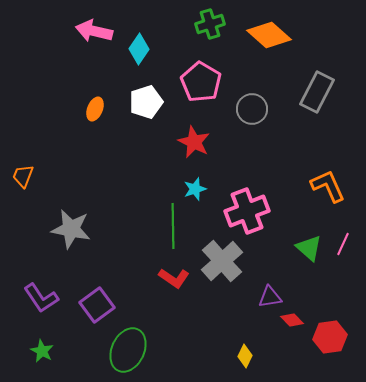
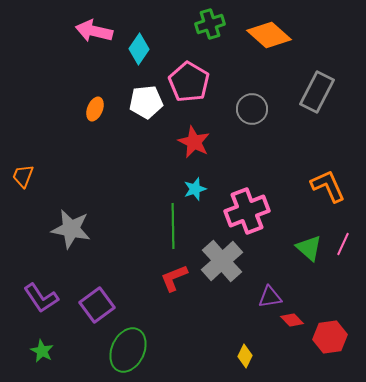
pink pentagon: moved 12 px left
white pentagon: rotated 12 degrees clockwise
red L-shape: rotated 124 degrees clockwise
